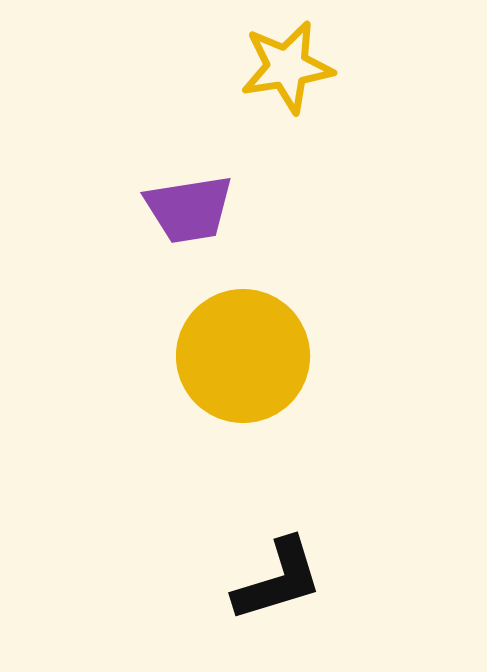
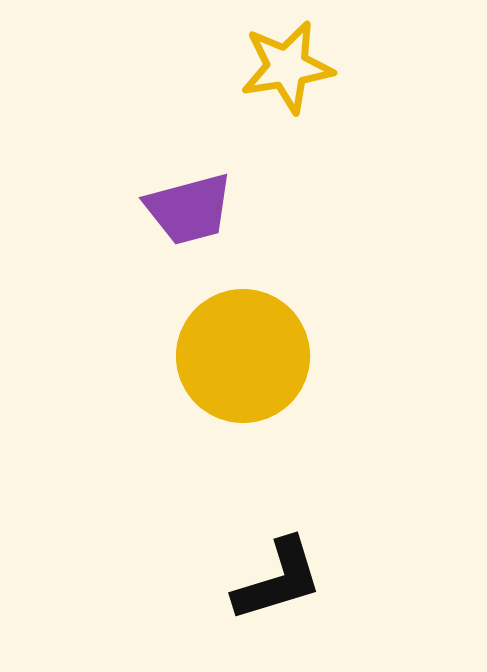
purple trapezoid: rotated 6 degrees counterclockwise
